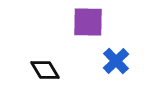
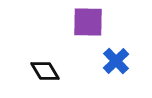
black diamond: moved 1 px down
